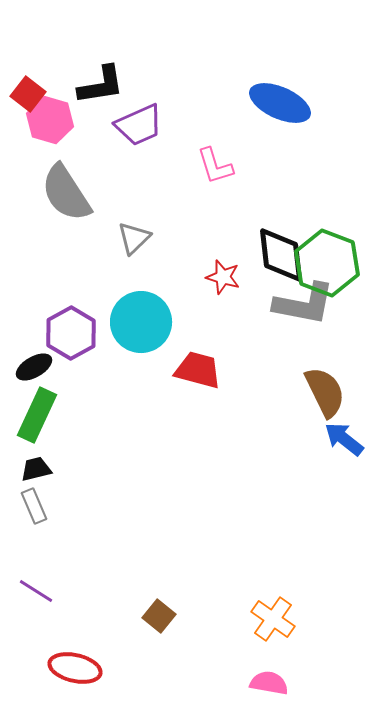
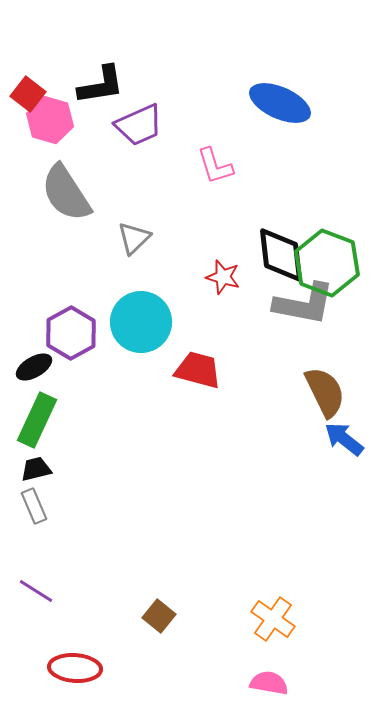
green rectangle: moved 5 px down
red ellipse: rotated 9 degrees counterclockwise
